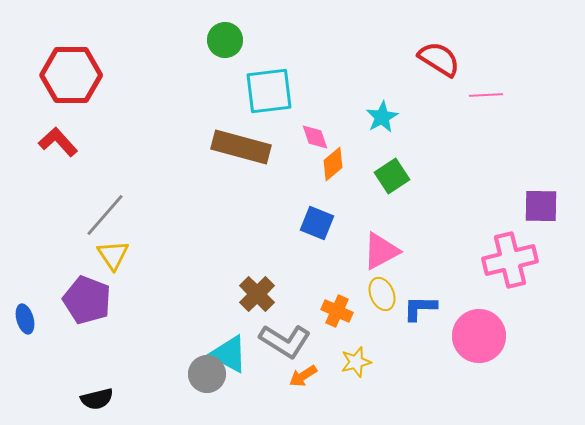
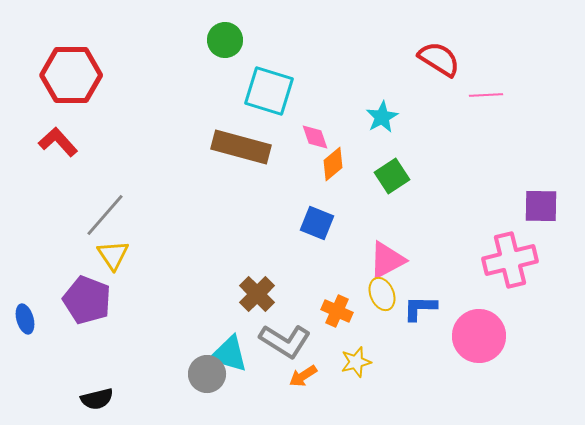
cyan square: rotated 24 degrees clockwise
pink triangle: moved 6 px right, 9 px down
cyan triangle: rotated 12 degrees counterclockwise
